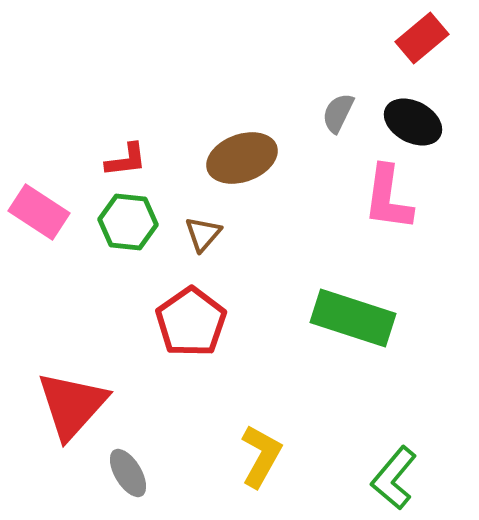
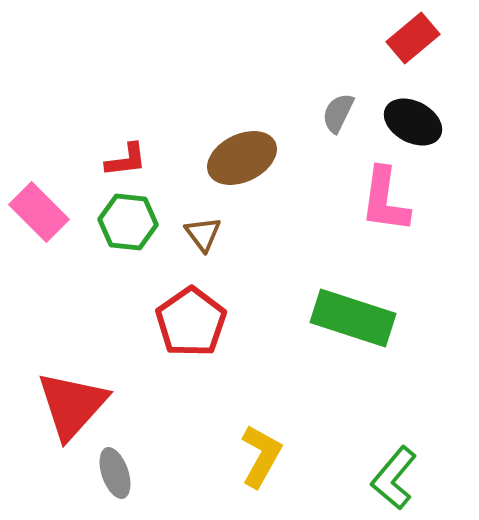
red rectangle: moved 9 px left
brown ellipse: rotated 6 degrees counterclockwise
pink L-shape: moved 3 px left, 2 px down
pink rectangle: rotated 12 degrees clockwise
brown triangle: rotated 18 degrees counterclockwise
gray ellipse: moved 13 px left; rotated 12 degrees clockwise
